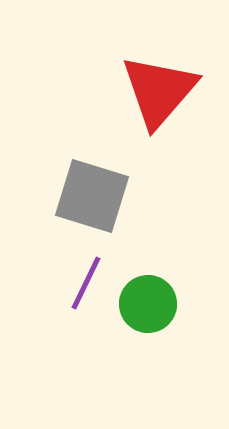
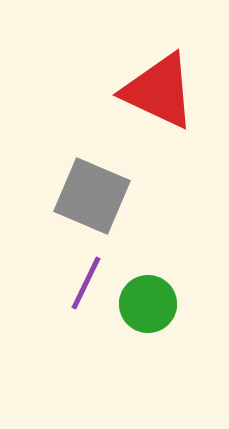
red triangle: rotated 46 degrees counterclockwise
gray square: rotated 6 degrees clockwise
